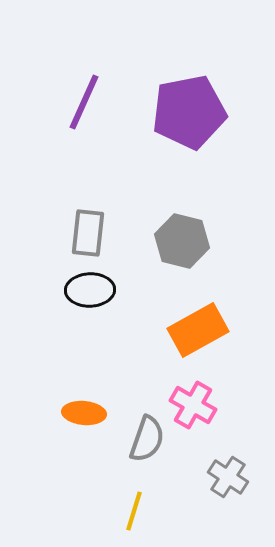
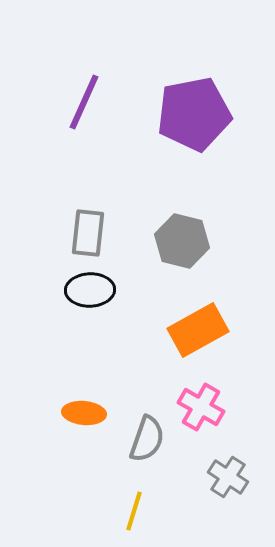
purple pentagon: moved 5 px right, 2 px down
pink cross: moved 8 px right, 2 px down
